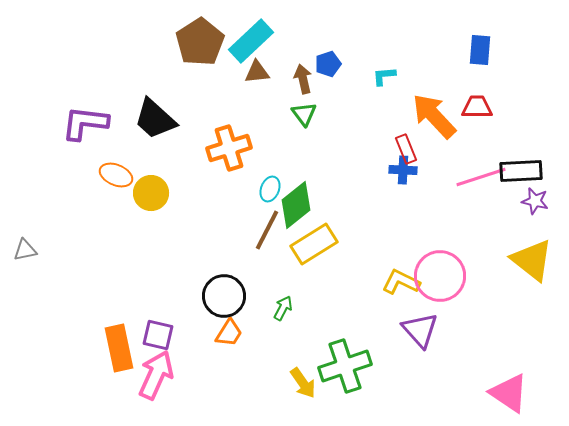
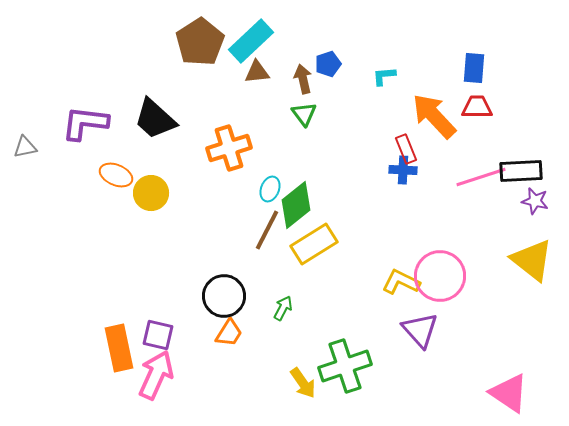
blue rectangle: moved 6 px left, 18 px down
gray triangle: moved 103 px up
